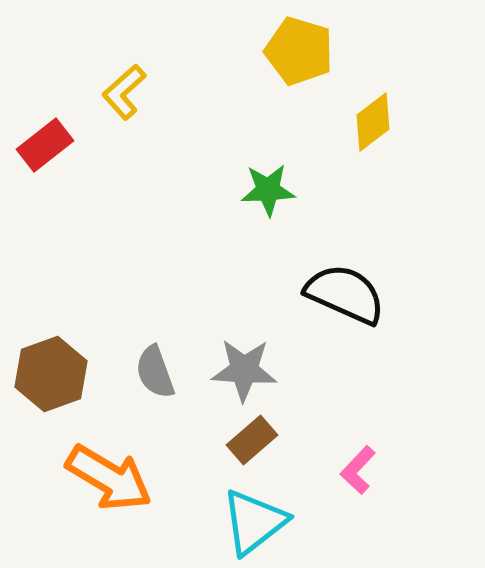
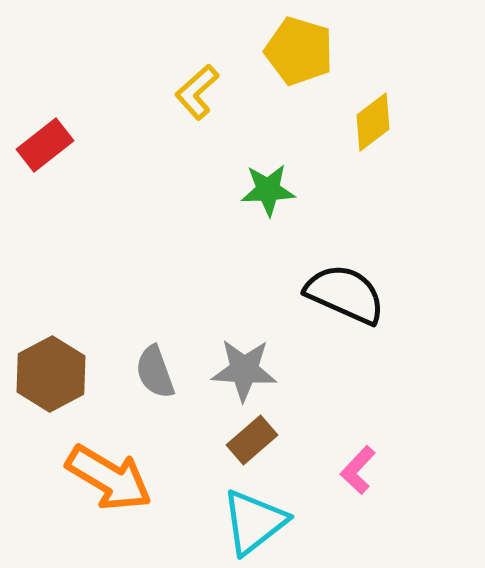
yellow L-shape: moved 73 px right
brown hexagon: rotated 8 degrees counterclockwise
